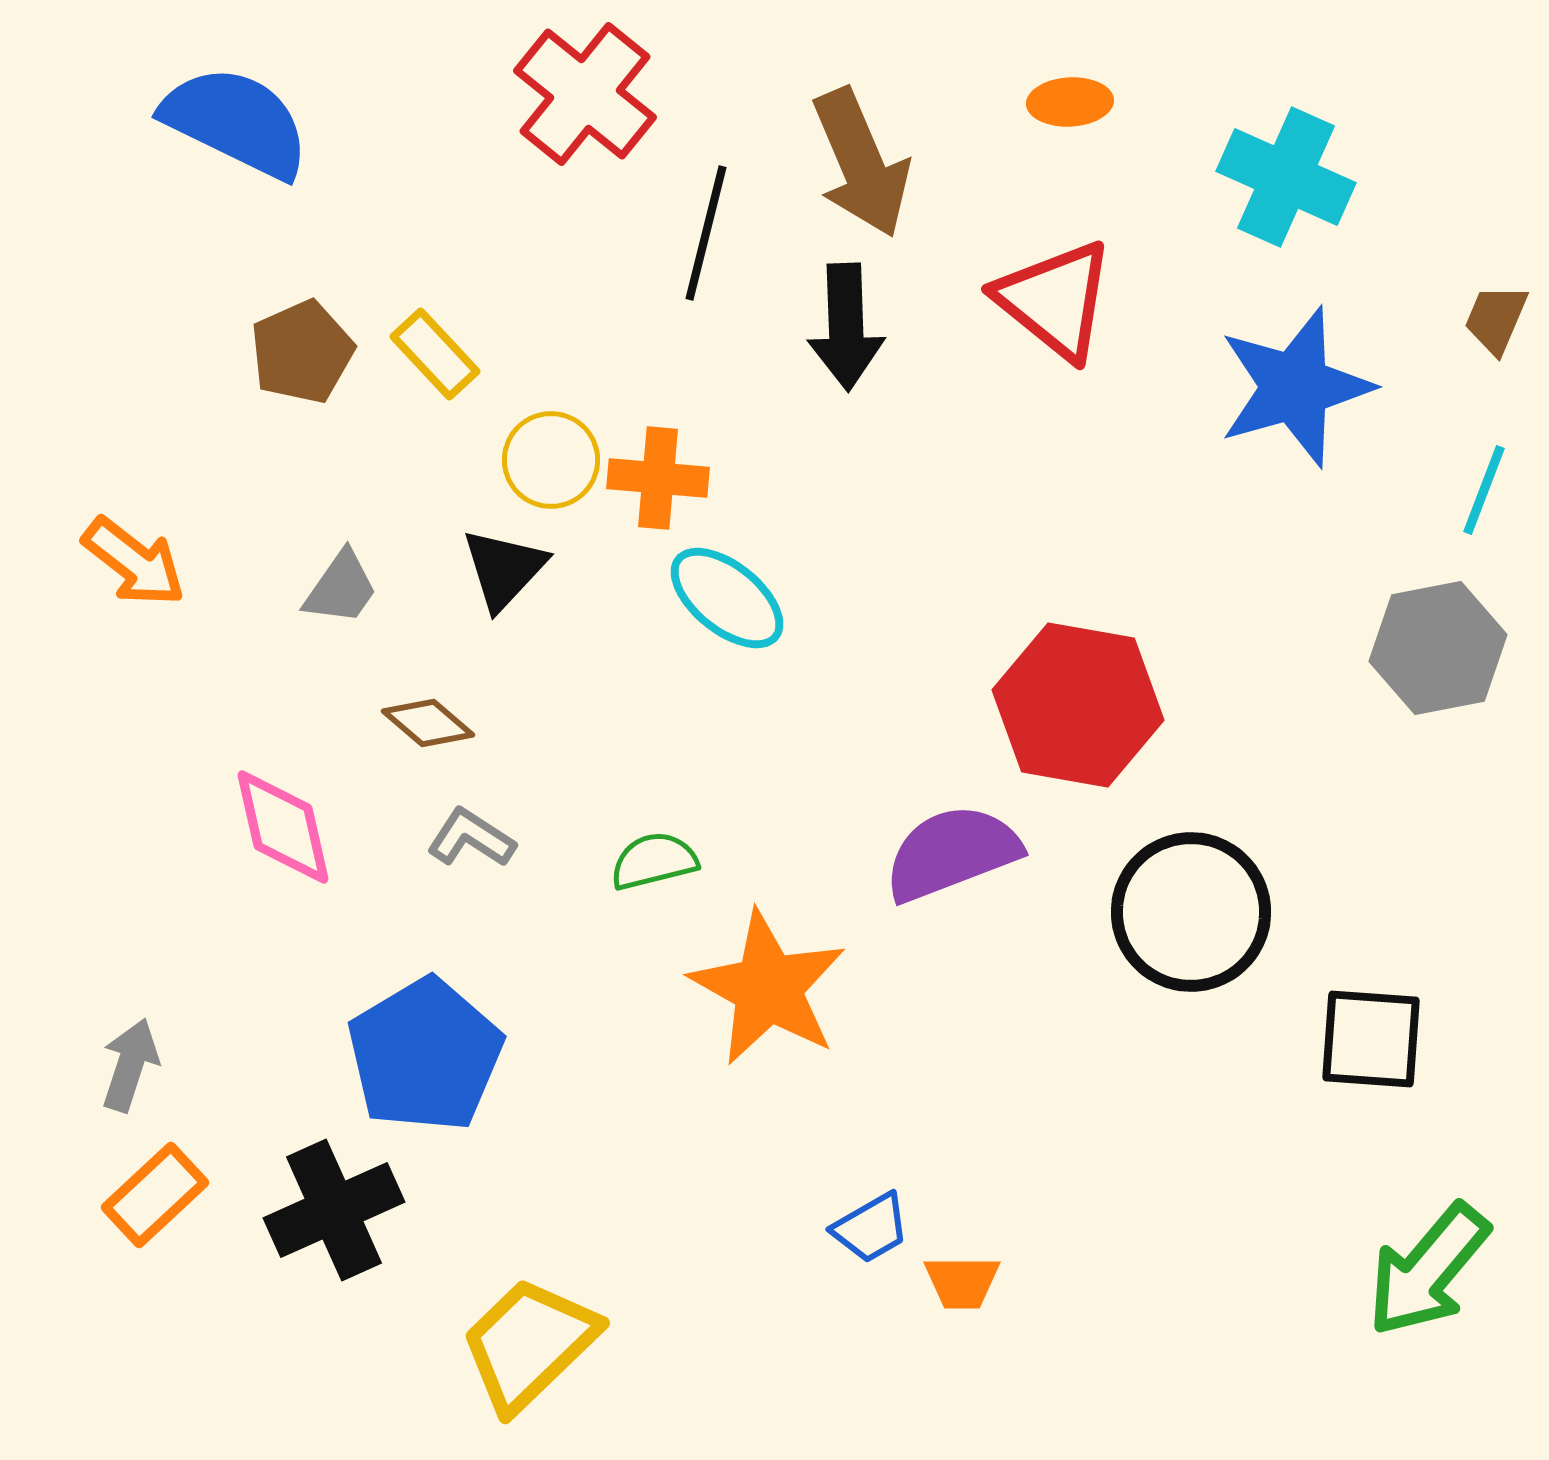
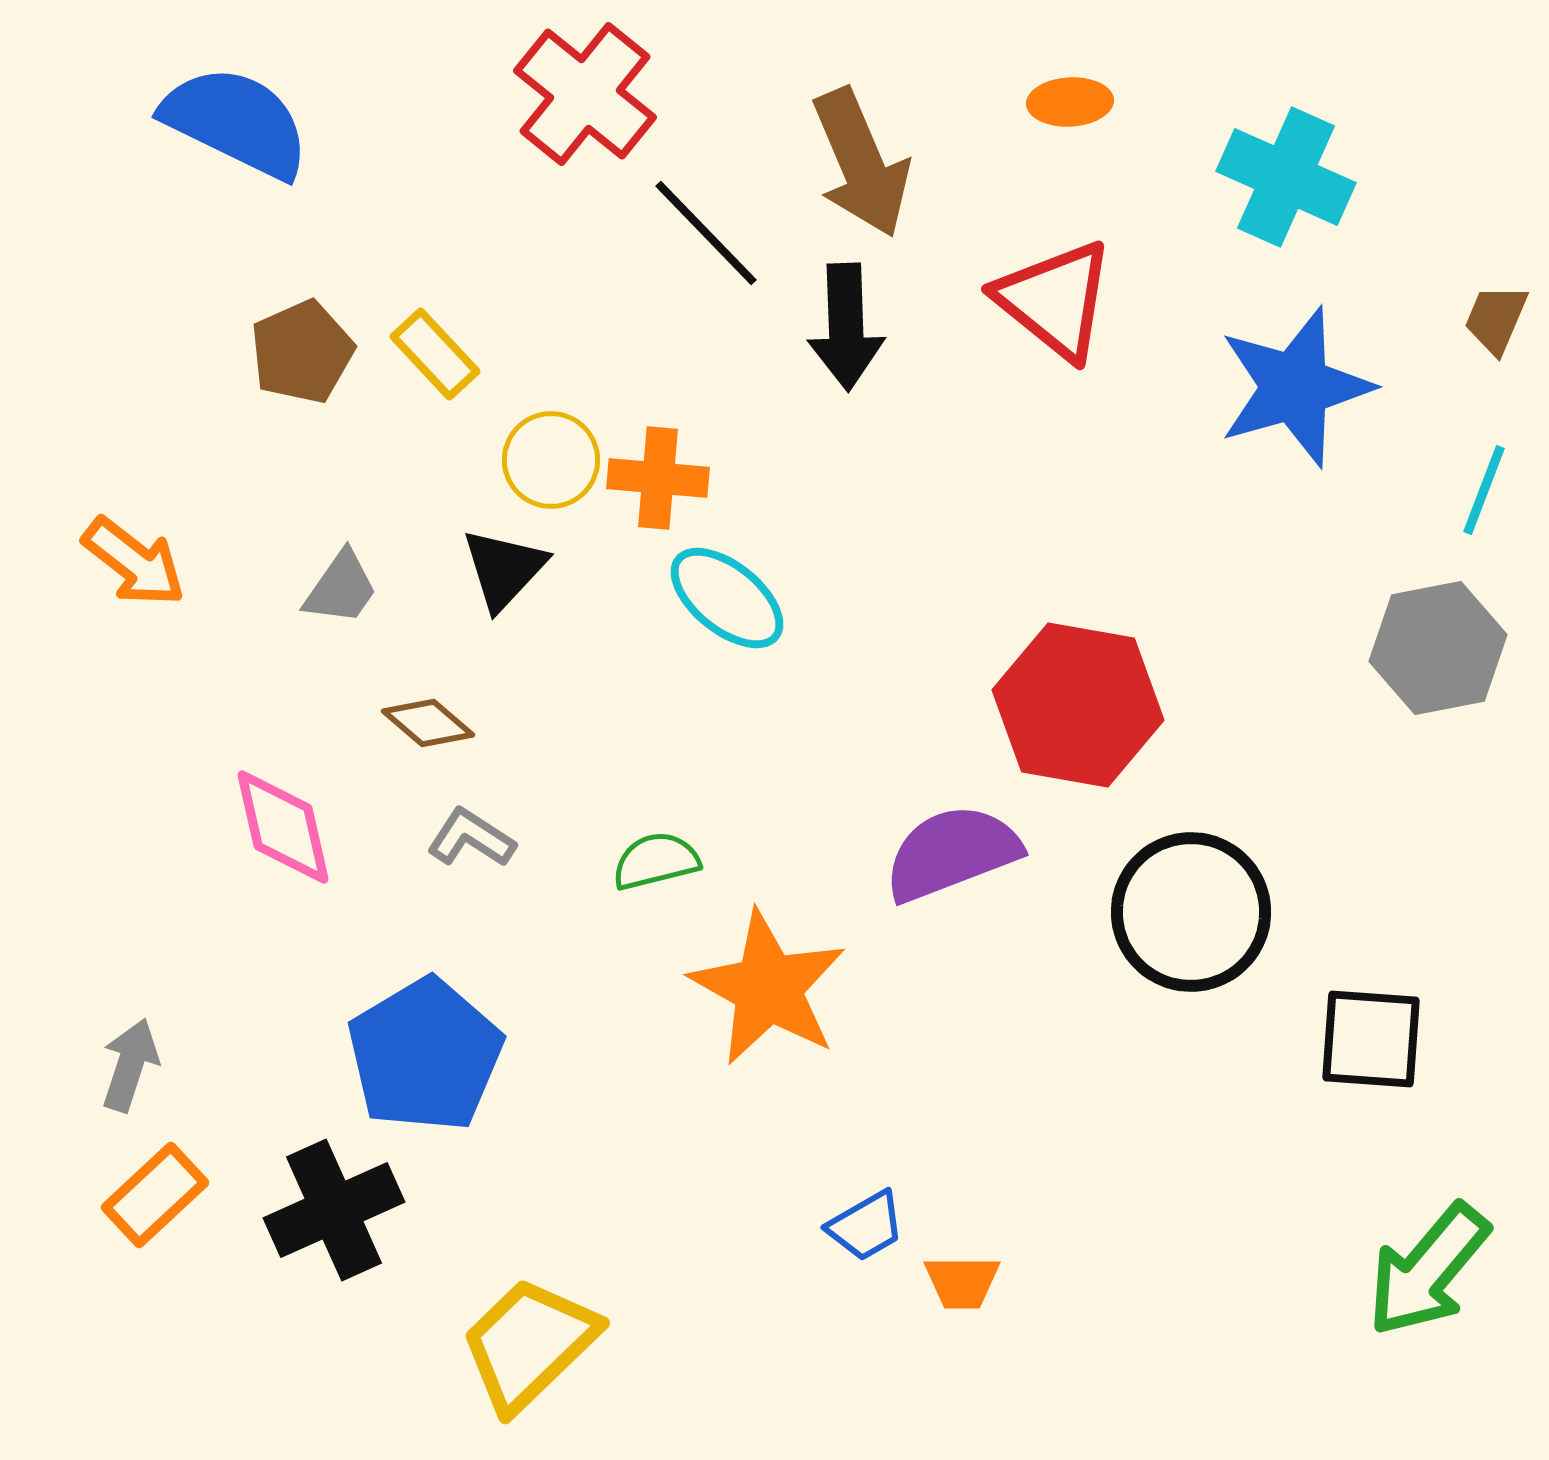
black line: rotated 58 degrees counterclockwise
green semicircle: moved 2 px right
blue trapezoid: moved 5 px left, 2 px up
